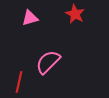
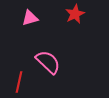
red star: rotated 18 degrees clockwise
pink semicircle: rotated 88 degrees clockwise
